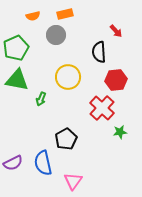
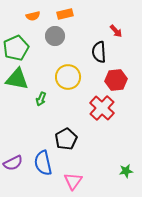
gray circle: moved 1 px left, 1 px down
green triangle: moved 1 px up
green star: moved 6 px right, 39 px down
